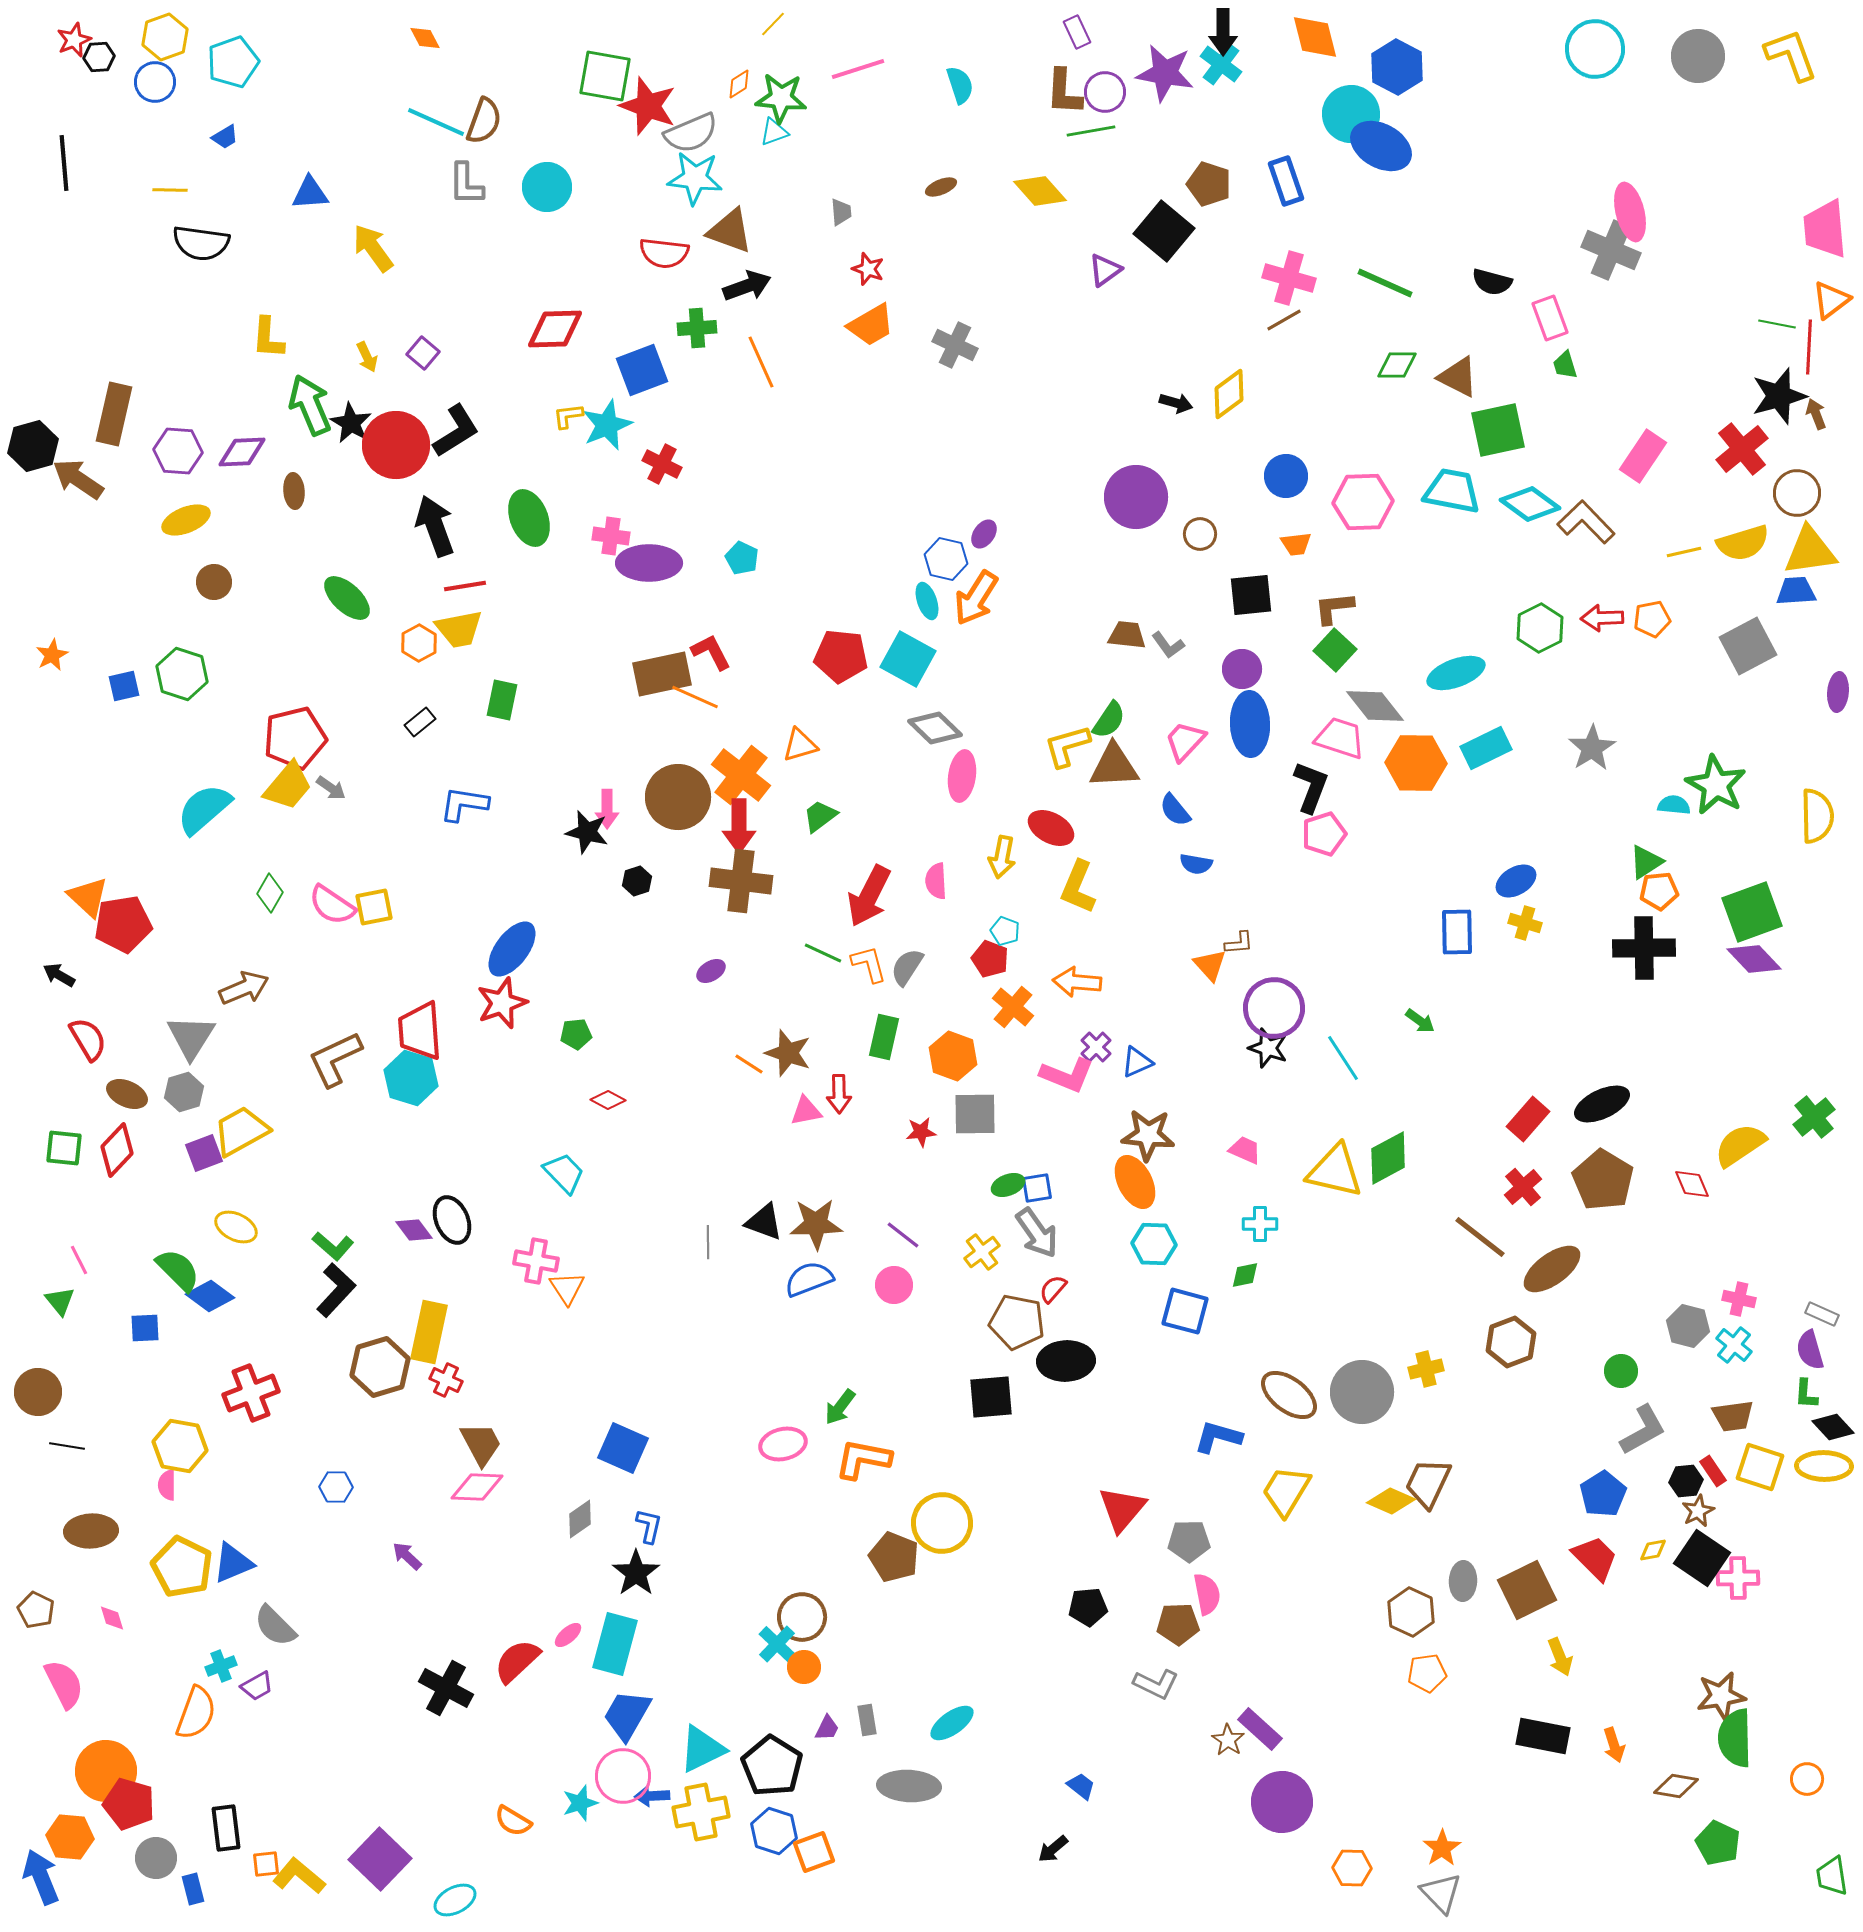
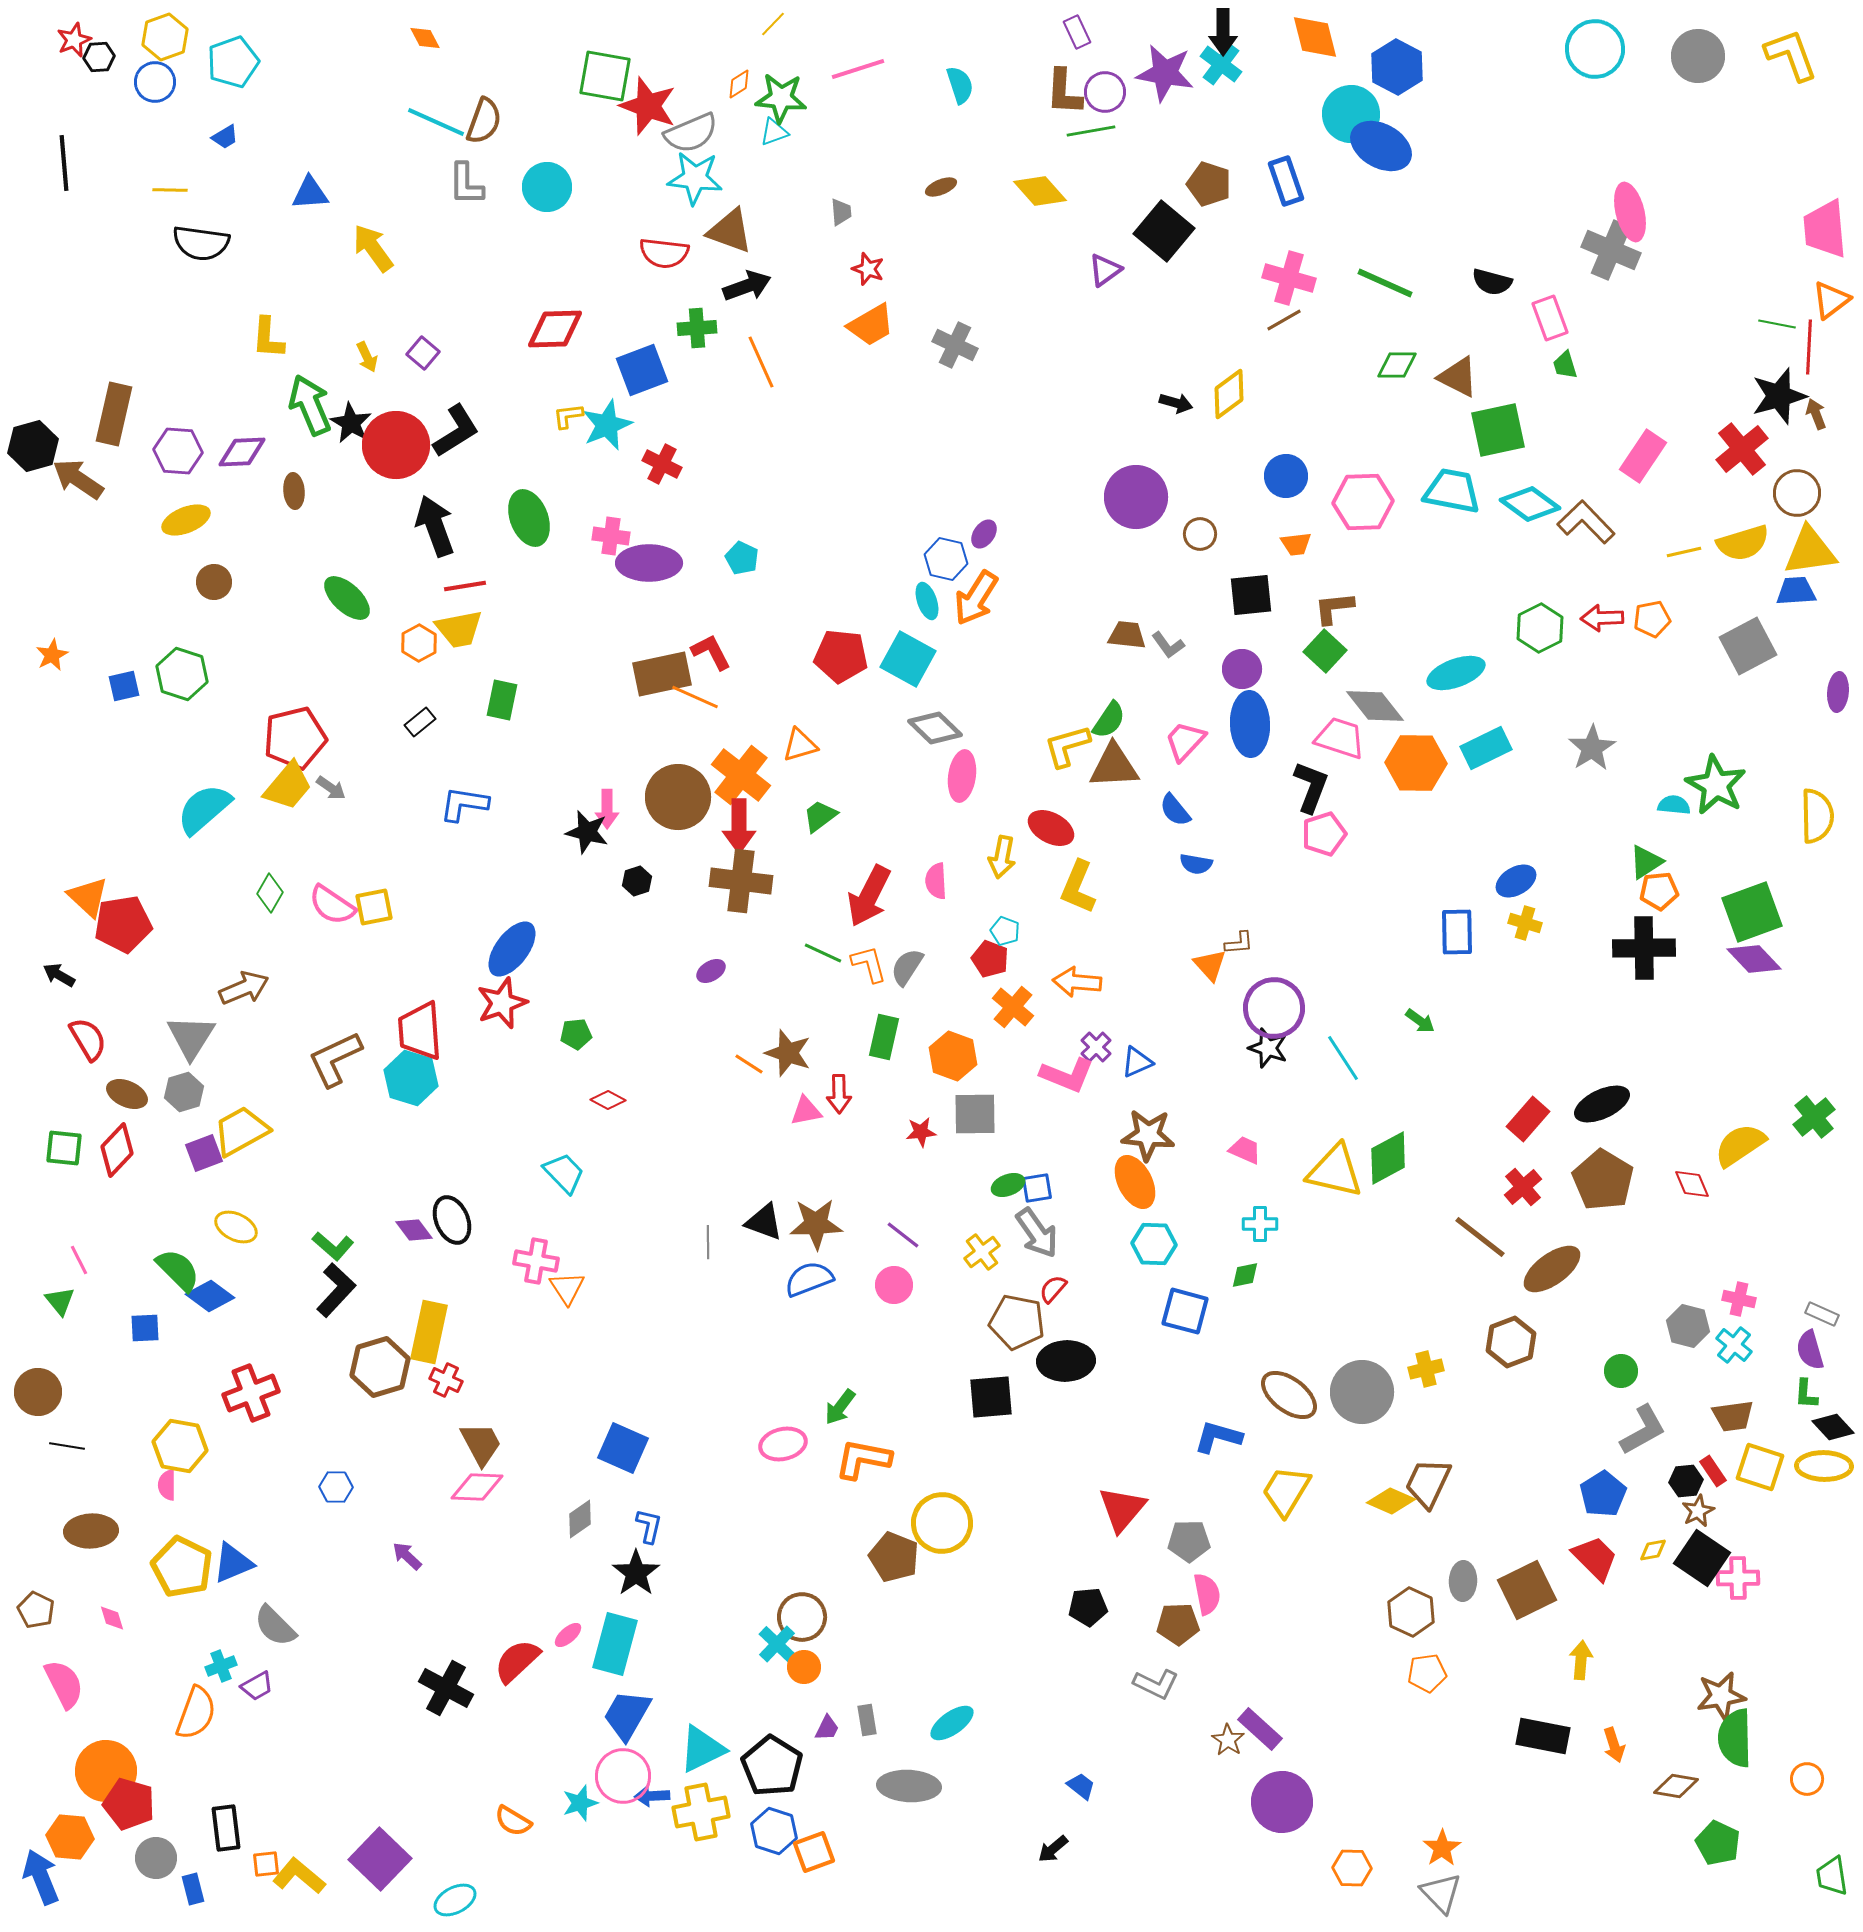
green square at (1335, 650): moved 10 px left, 1 px down
yellow arrow at (1560, 1657): moved 21 px right, 3 px down; rotated 153 degrees counterclockwise
